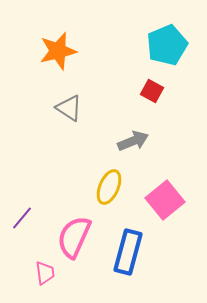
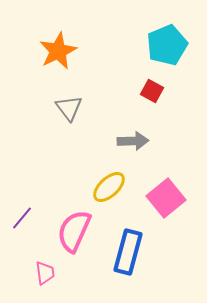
orange star: rotated 12 degrees counterclockwise
gray triangle: rotated 20 degrees clockwise
gray arrow: rotated 20 degrees clockwise
yellow ellipse: rotated 24 degrees clockwise
pink square: moved 1 px right, 2 px up
pink semicircle: moved 6 px up
